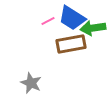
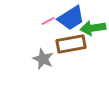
blue trapezoid: moved 1 px left; rotated 64 degrees counterclockwise
gray star: moved 12 px right, 24 px up
